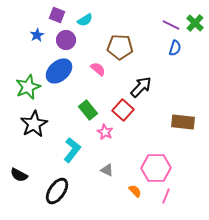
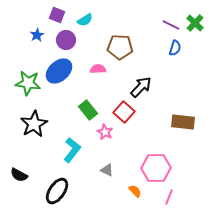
pink semicircle: rotated 42 degrees counterclockwise
green star: moved 4 px up; rotated 30 degrees clockwise
red square: moved 1 px right, 2 px down
pink line: moved 3 px right, 1 px down
